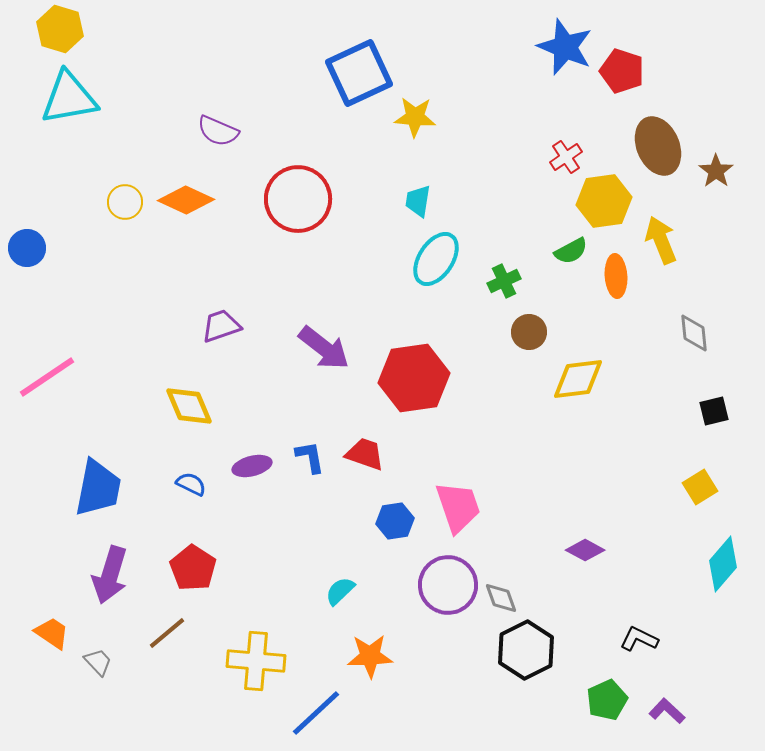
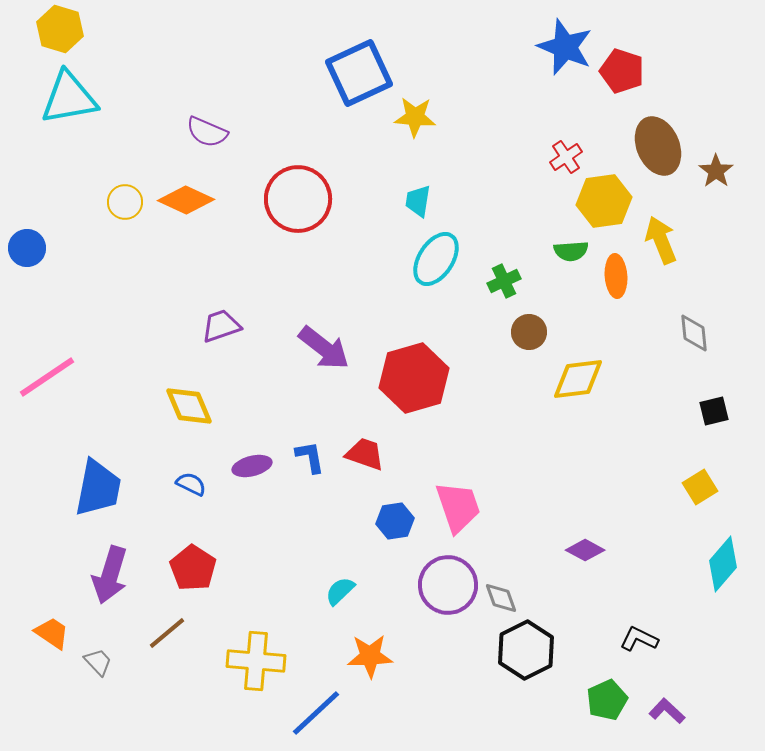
purple semicircle at (218, 131): moved 11 px left, 1 px down
green semicircle at (571, 251): rotated 24 degrees clockwise
red hexagon at (414, 378): rotated 8 degrees counterclockwise
